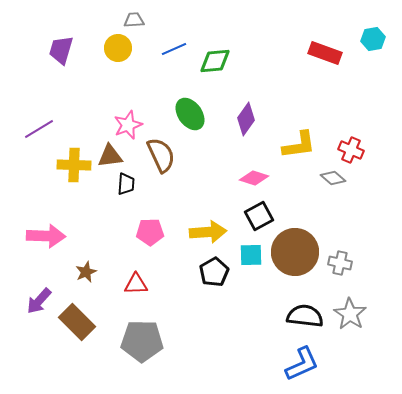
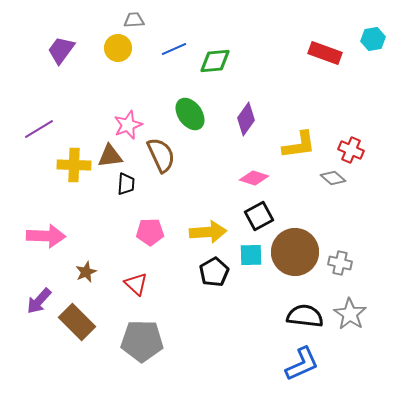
purple trapezoid: rotated 20 degrees clockwise
red triangle: rotated 45 degrees clockwise
